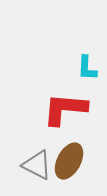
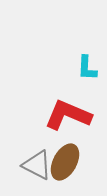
red L-shape: moved 3 px right, 6 px down; rotated 18 degrees clockwise
brown ellipse: moved 4 px left, 1 px down
